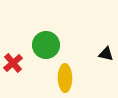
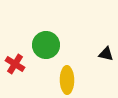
red cross: moved 2 px right, 1 px down; rotated 18 degrees counterclockwise
yellow ellipse: moved 2 px right, 2 px down
